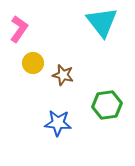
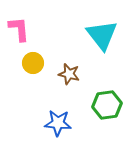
cyan triangle: moved 13 px down
pink L-shape: rotated 40 degrees counterclockwise
brown star: moved 6 px right, 1 px up
